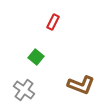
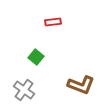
red rectangle: rotated 56 degrees clockwise
